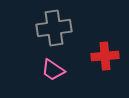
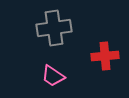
pink trapezoid: moved 6 px down
